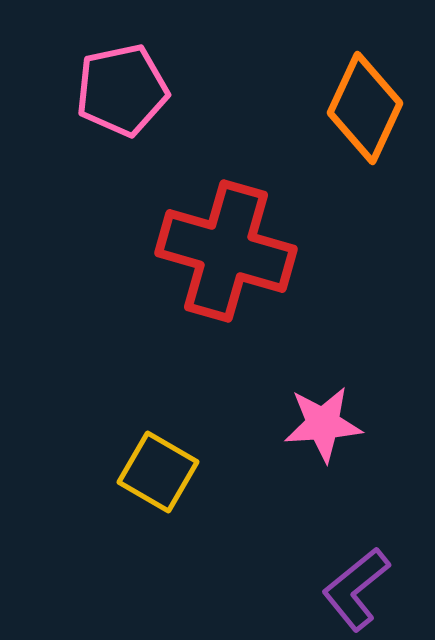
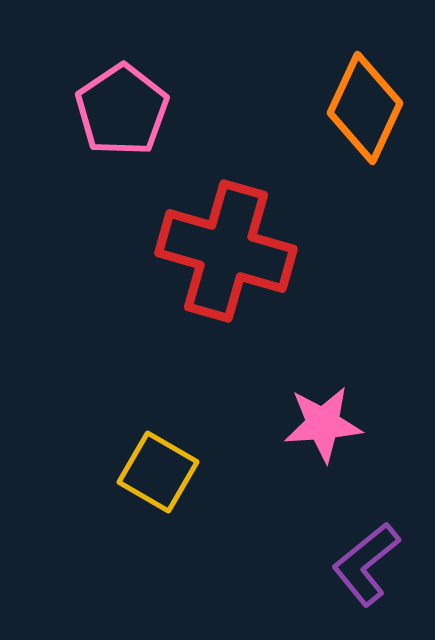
pink pentagon: moved 20 px down; rotated 22 degrees counterclockwise
purple L-shape: moved 10 px right, 25 px up
